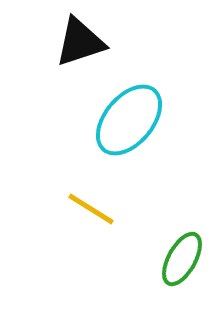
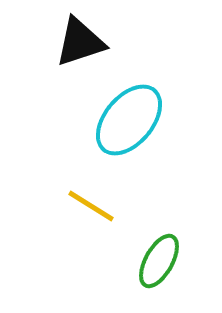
yellow line: moved 3 px up
green ellipse: moved 23 px left, 2 px down
